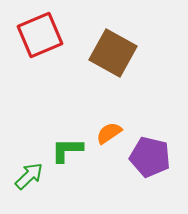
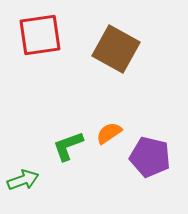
red square: rotated 15 degrees clockwise
brown square: moved 3 px right, 4 px up
green L-shape: moved 1 px right, 4 px up; rotated 20 degrees counterclockwise
green arrow: moved 6 px left, 4 px down; rotated 24 degrees clockwise
